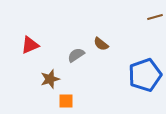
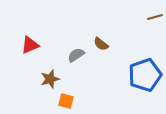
orange square: rotated 14 degrees clockwise
